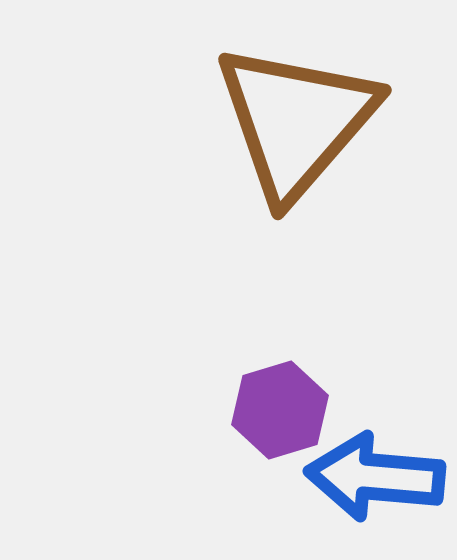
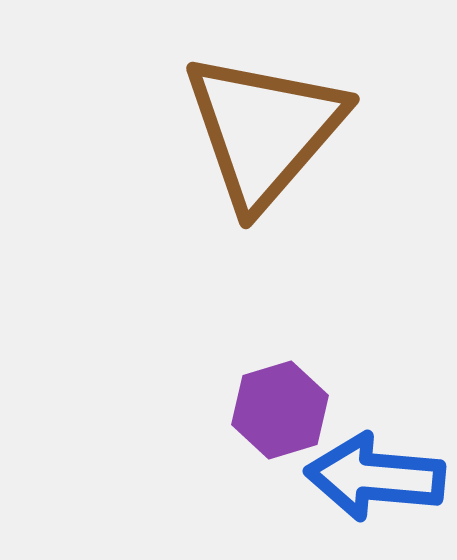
brown triangle: moved 32 px left, 9 px down
